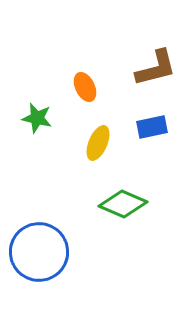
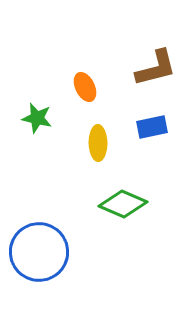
yellow ellipse: rotated 24 degrees counterclockwise
